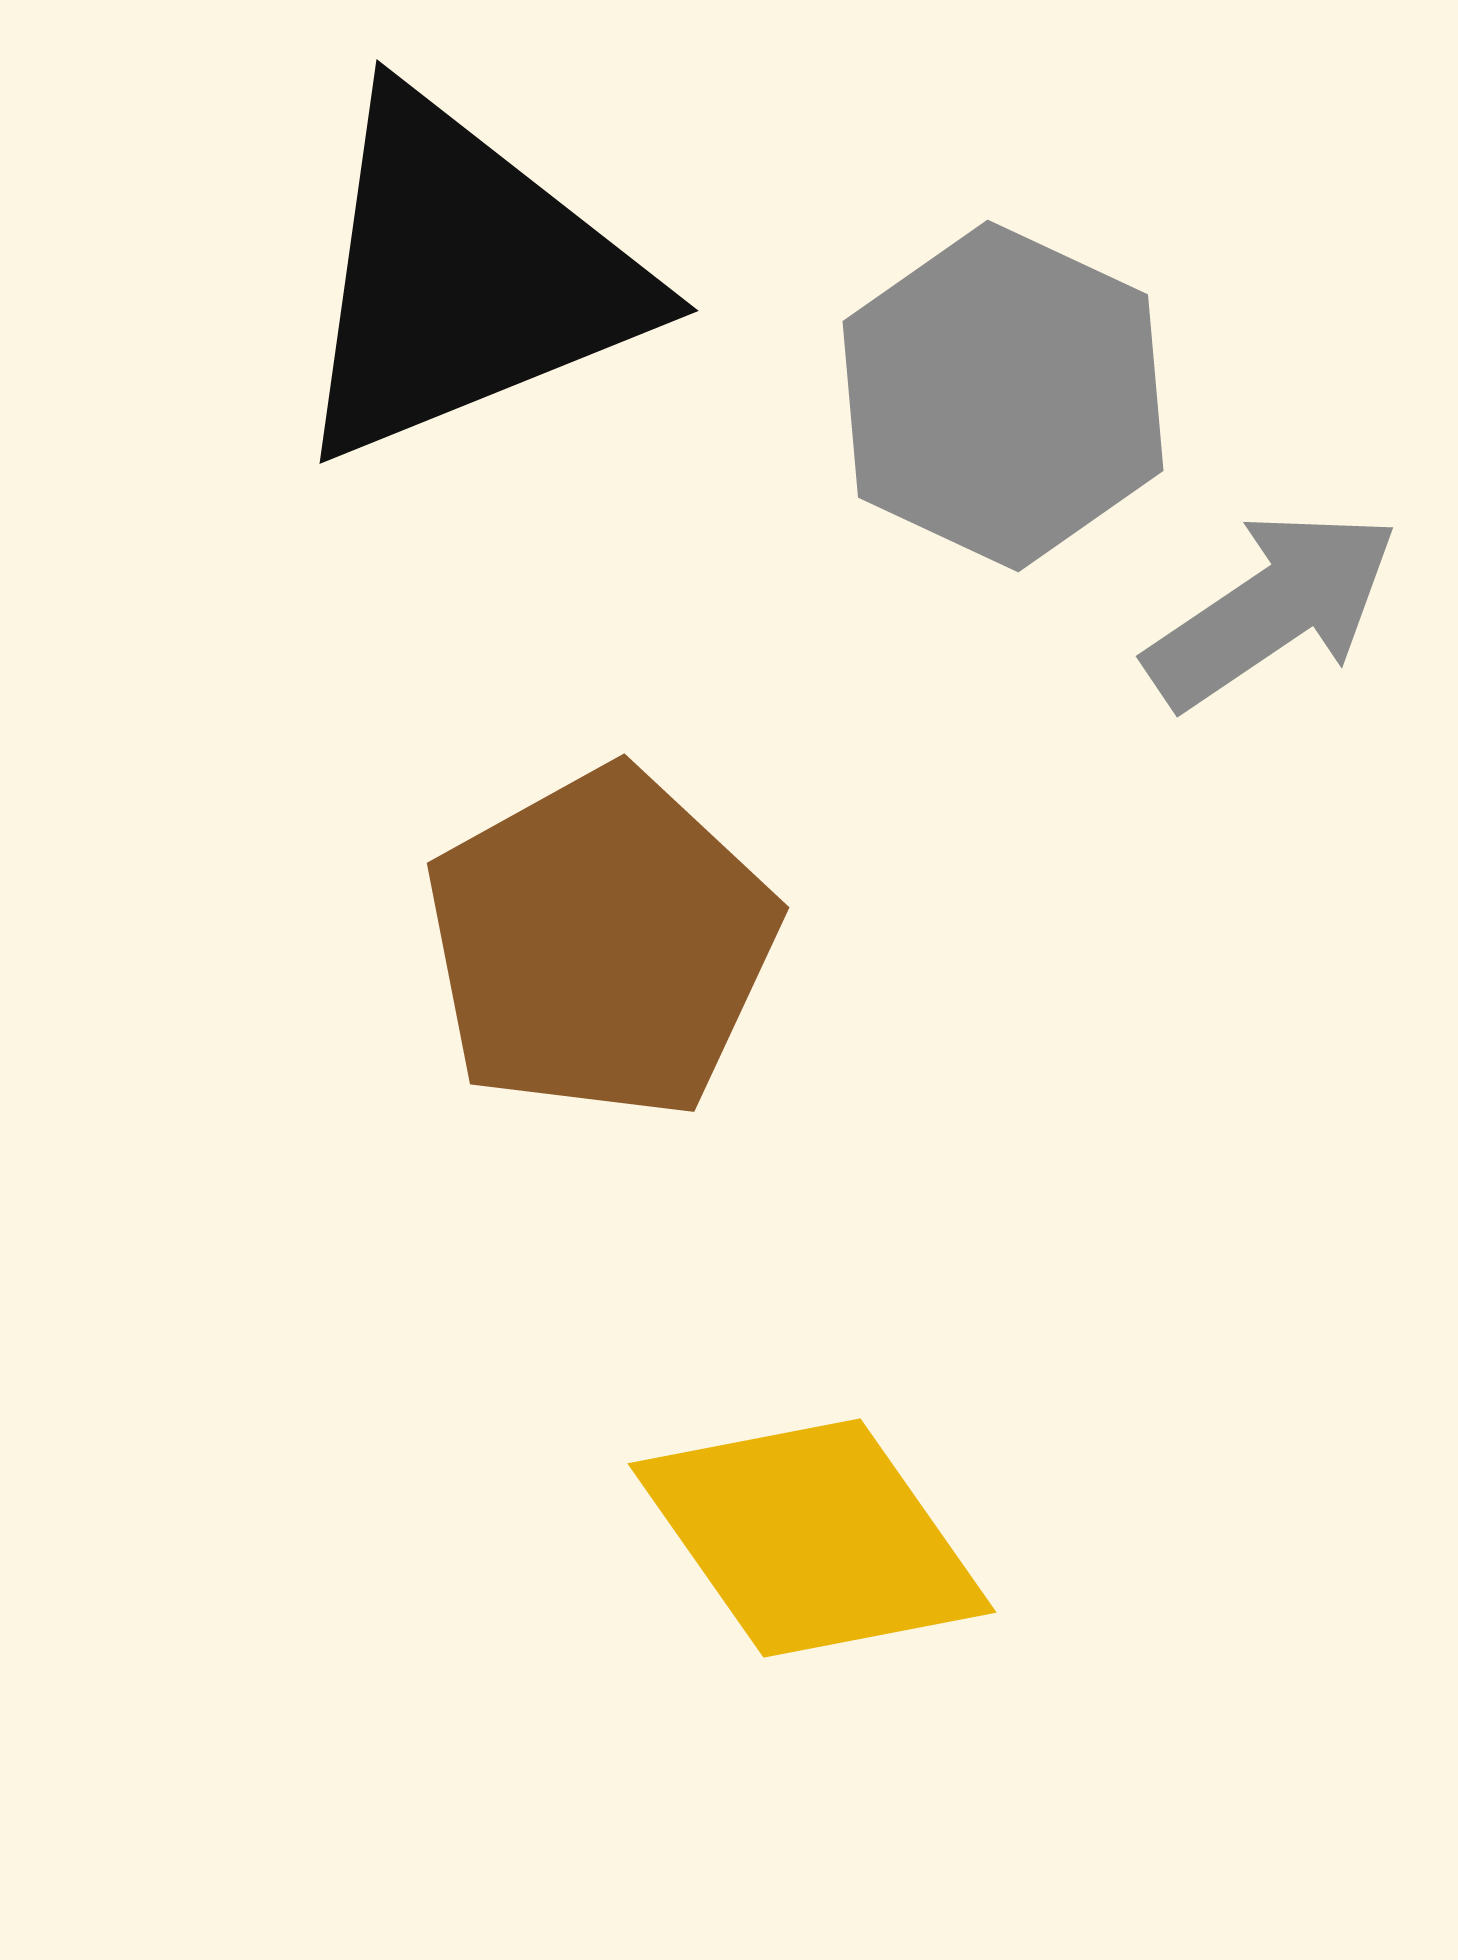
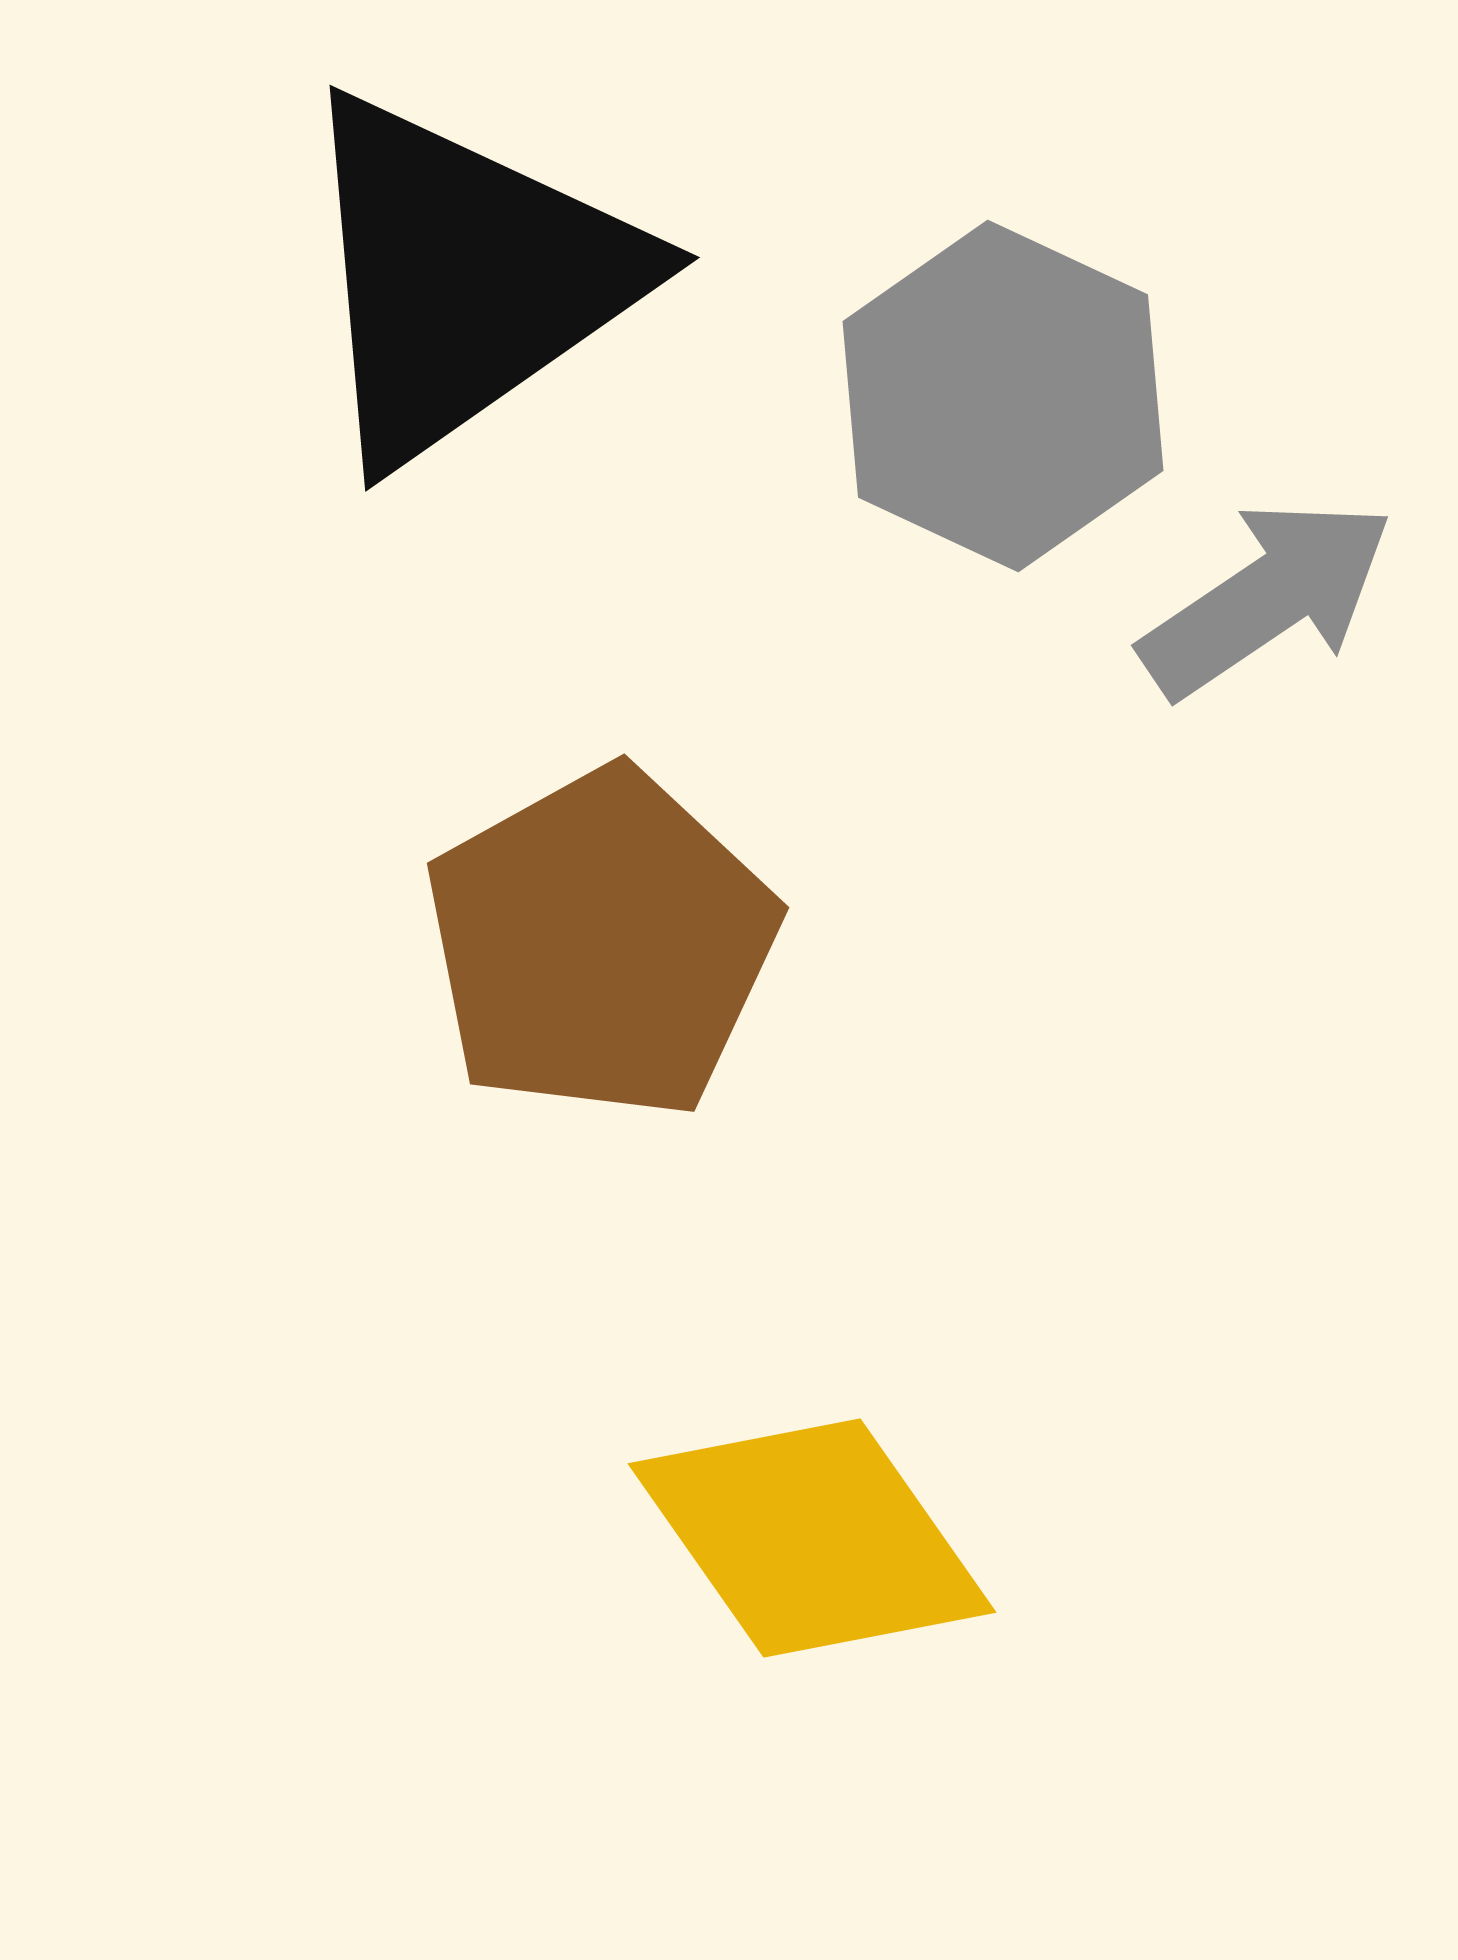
black triangle: rotated 13 degrees counterclockwise
gray arrow: moved 5 px left, 11 px up
